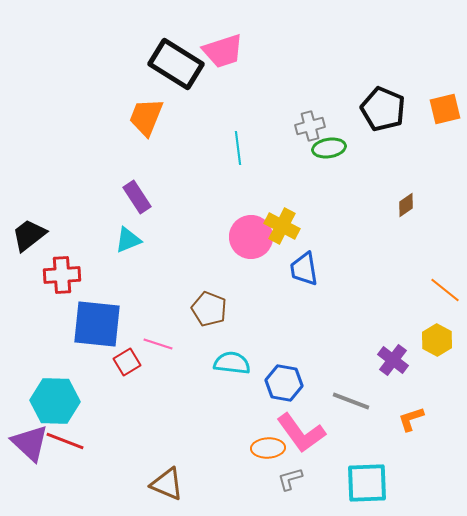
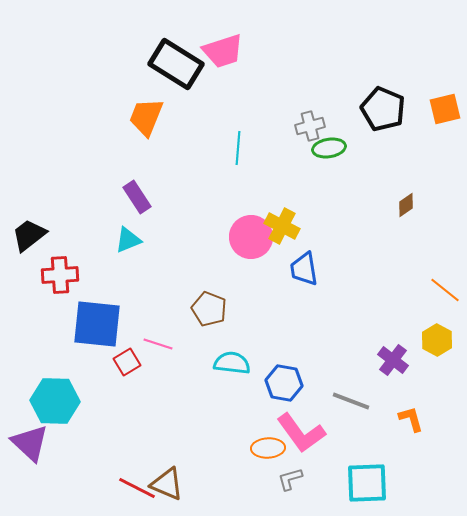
cyan line: rotated 12 degrees clockwise
red cross: moved 2 px left
orange L-shape: rotated 92 degrees clockwise
red line: moved 72 px right, 47 px down; rotated 6 degrees clockwise
